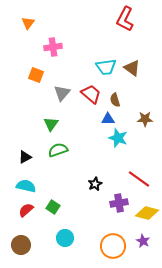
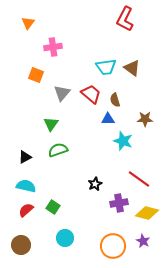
cyan star: moved 5 px right, 3 px down
